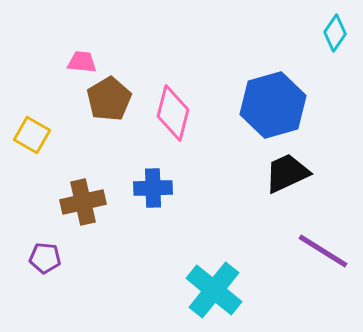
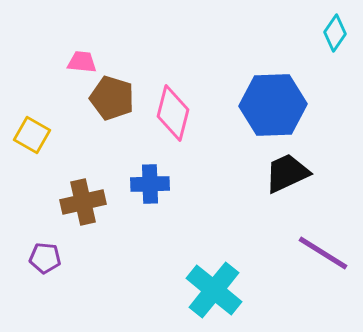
brown pentagon: moved 3 px right, 1 px up; rotated 24 degrees counterclockwise
blue hexagon: rotated 14 degrees clockwise
blue cross: moved 3 px left, 4 px up
purple line: moved 2 px down
